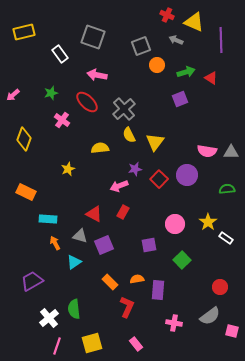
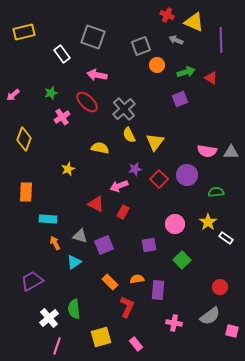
white rectangle at (60, 54): moved 2 px right
pink cross at (62, 120): moved 3 px up; rotated 21 degrees clockwise
yellow semicircle at (100, 148): rotated 18 degrees clockwise
green semicircle at (227, 189): moved 11 px left, 3 px down
orange rectangle at (26, 192): rotated 66 degrees clockwise
red triangle at (94, 214): moved 2 px right, 10 px up
yellow square at (92, 343): moved 9 px right, 6 px up
